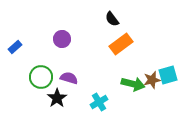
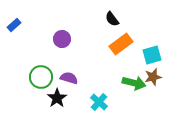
blue rectangle: moved 1 px left, 22 px up
cyan square: moved 16 px left, 20 px up
brown star: moved 1 px right, 3 px up
green arrow: moved 1 px right, 1 px up
cyan cross: rotated 18 degrees counterclockwise
